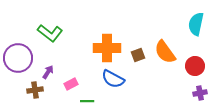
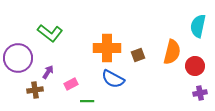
cyan semicircle: moved 2 px right, 2 px down
orange semicircle: moved 7 px right; rotated 130 degrees counterclockwise
